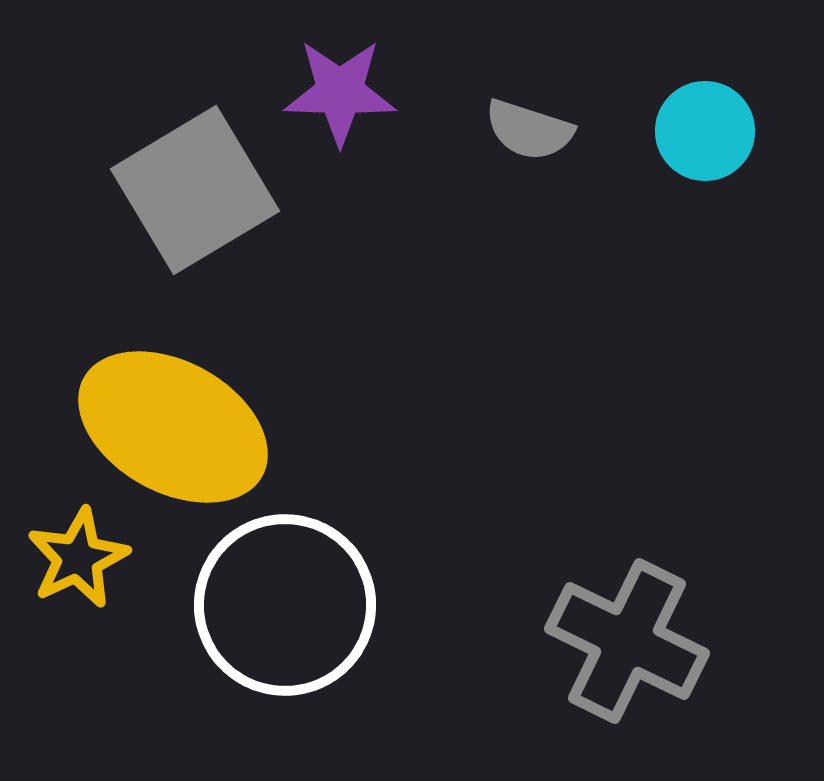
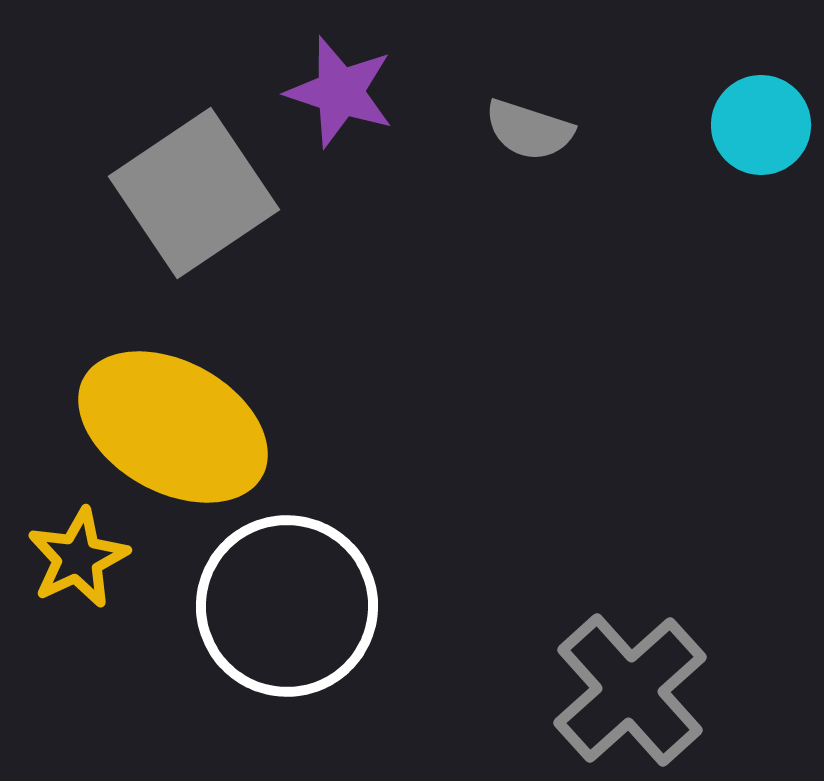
purple star: rotated 16 degrees clockwise
cyan circle: moved 56 px right, 6 px up
gray square: moved 1 px left, 3 px down; rotated 3 degrees counterclockwise
white circle: moved 2 px right, 1 px down
gray cross: moved 3 px right, 49 px down; rotated 22 degrees clockwise
